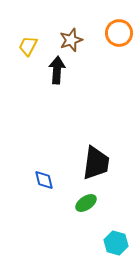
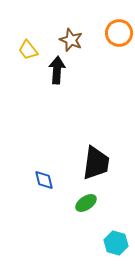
brown star: rotated 30 degrees counterclockwise
yellow trapezoid: moved 4 px down; rotated 65 degrees counterclockwise
